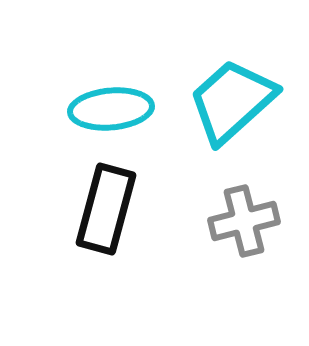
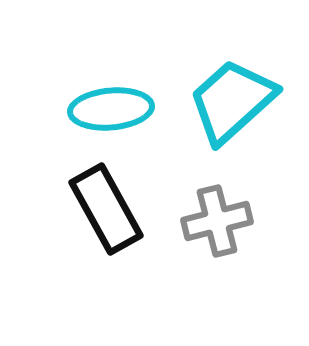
black rectangle: rotated 44 degrees counterclockwise
gray cross: moved 27 px left
